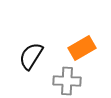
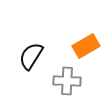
orange rectangle: moved 4 px right, 2 px up
